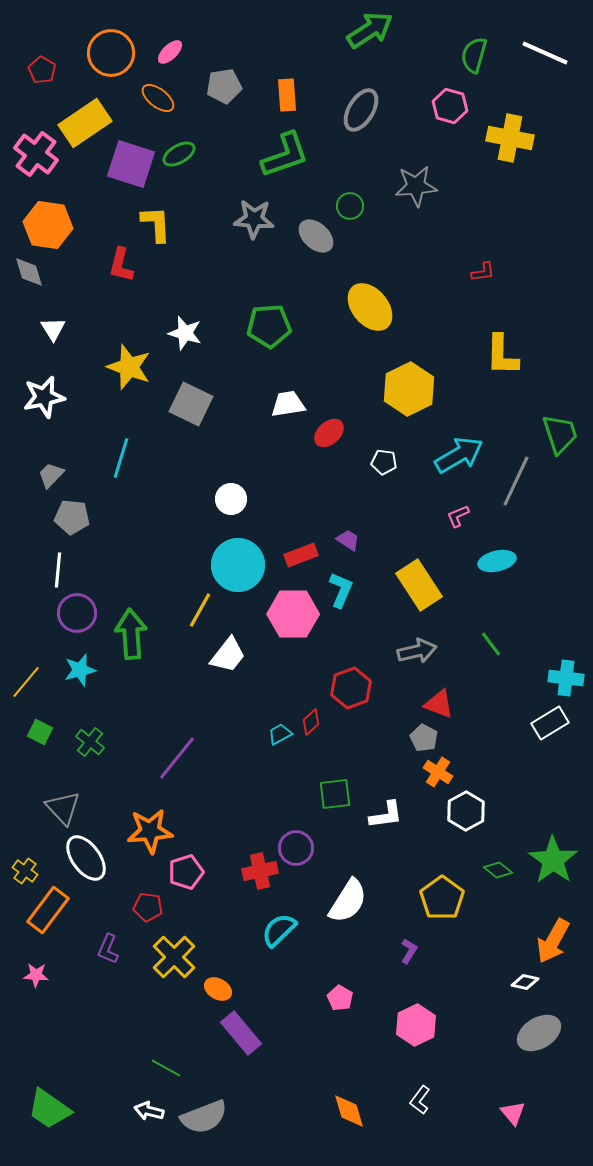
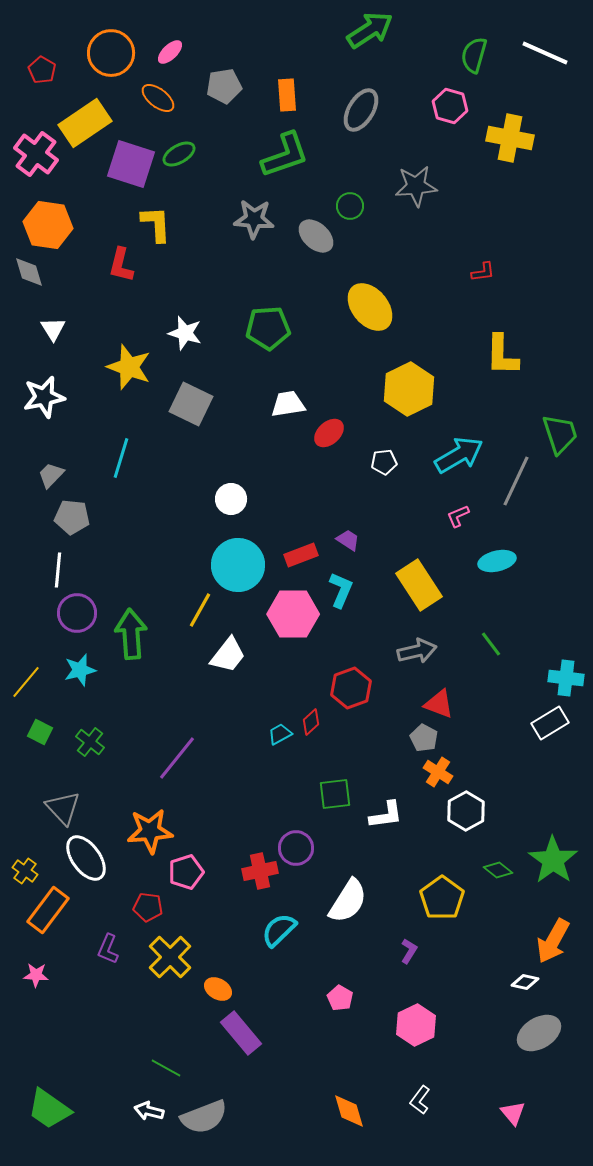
green pentagon at (269, 326): moved 1 px left, 2 px down
white pentagon at (384, 462): rotated 15 degrees counterclockwise
yellow cross at (174, 957): moved 4 px left
